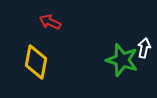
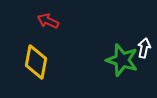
red arrow: moved 2 px left, 1 px up
